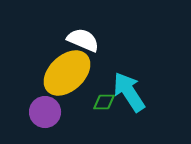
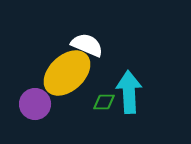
white semicircle: moved 4 px right, 5 px down
cyan arrow: rotated 30 degrees clockwise
purple circle: moved 10 px left, 8 px up
